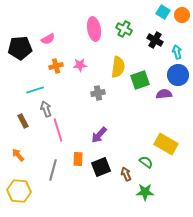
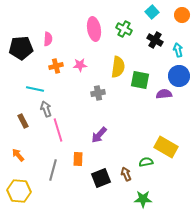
cyan square: moved 11 px left; rotated 16 degrees clockwise
pink semicircle: rotated 56 degrees counterclockwise
black pentagon: moved 1 px right
cyan arrow: moved 1 px right, 2 px up
blue circle: moved 1 px right, 1 px down
green square: rotated 30 degrees clockwise
cyan line: moved 1 px up; rotated 30 degrees clockwise
yellow rectangle: moved 3 px down
green semicircle: rotated 48 degrees counterclockwise
black square: moved 11 px down
green star: moved 2 px left, 7 px down
